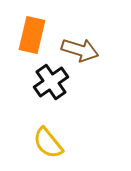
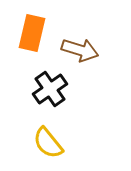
orange rectangle: moved 2 px up
black cross: moved 1 px left, 7 px down
